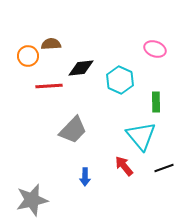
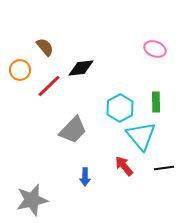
brown semicircle: moved 6 px left, 3 px down; rotated 54 degrees clockwise
orange circle: moved 8 px left, 14 px down
cyan hexagon: moved 28 px down; rotated 8 degrees clockwise
red line: rotated 40 degrees counterclockwise
black line: rotated 12 degrees clockwise
